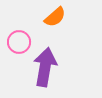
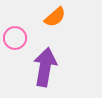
pink circle: moved 4 px left, 4 px up
